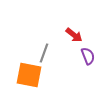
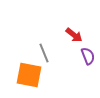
gray line: rotated 42 degrees counterclockwise
